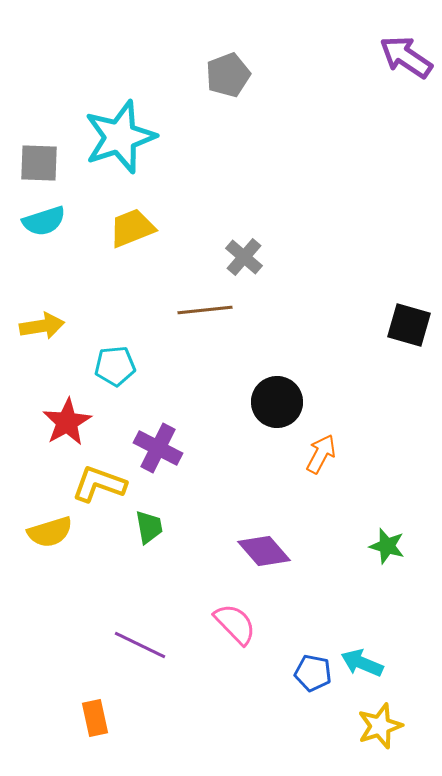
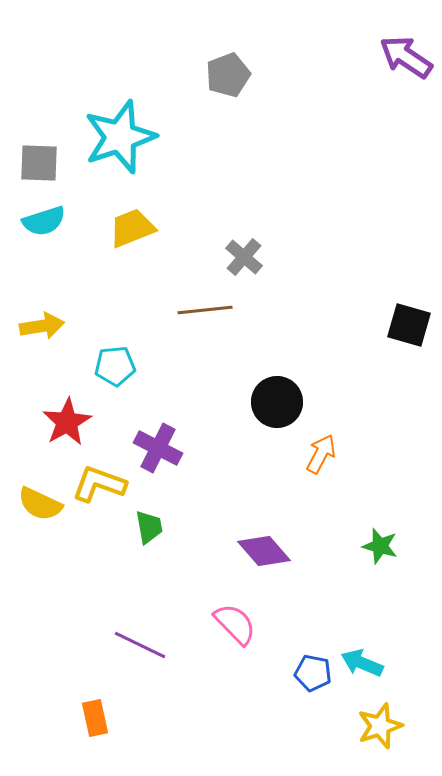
yellow semicircle: moved 10 px left, 28 px up; rotated 42 degrees clockwise
green star: moved 7 px left
